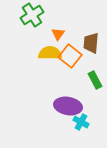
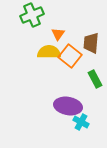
green cross: rotated 10 degrees clockwise
yellow semicircle: moved 1 px left, 1 px up
green rectangle: moved 1 px up
